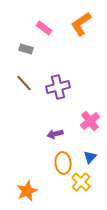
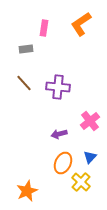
pink rectangle: rotated 63 degrees clockwise
gray rectangle: rotated 24 degrees counterclockwise
purple cross: rotated 20 degrees clockwise
purple arrow: moved 4 px right
orange ellipse: rotated 30 degrees clockwise
